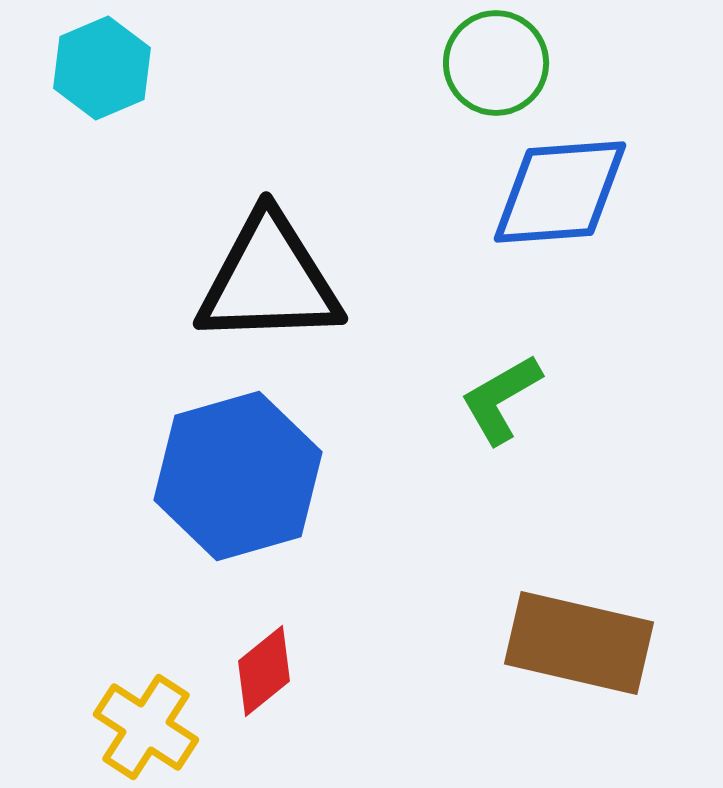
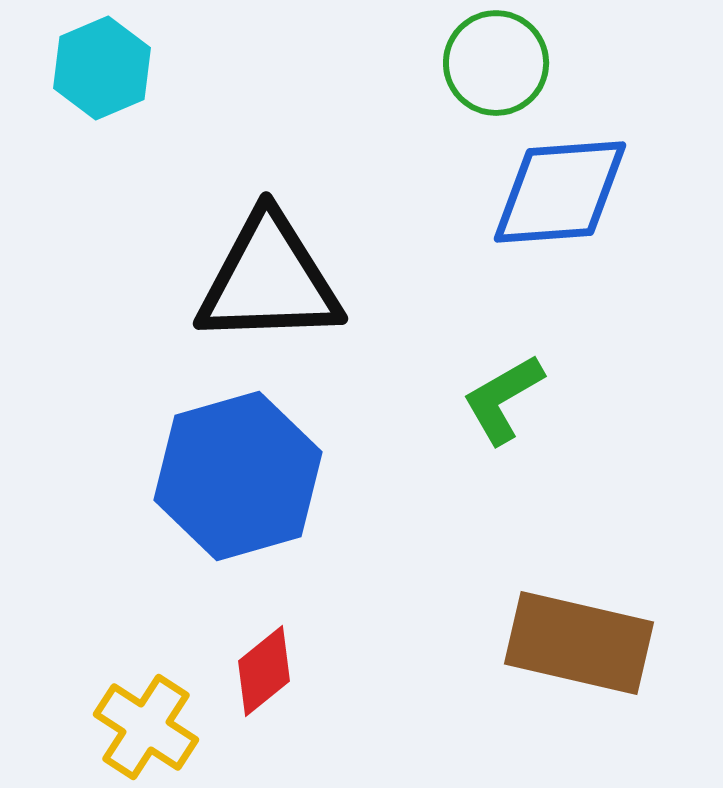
green L-shape: moved 2 px right
